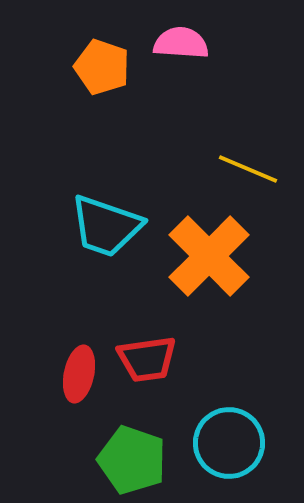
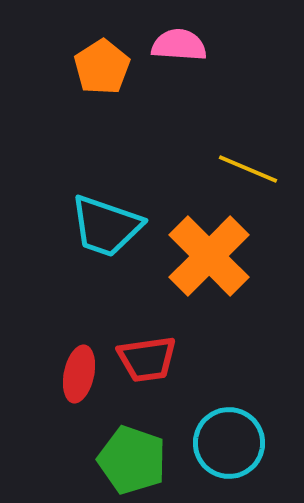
pink semicircle: moved 2 px left, 2 px down
orange pentagon: rotated 20 degrees clockwise
